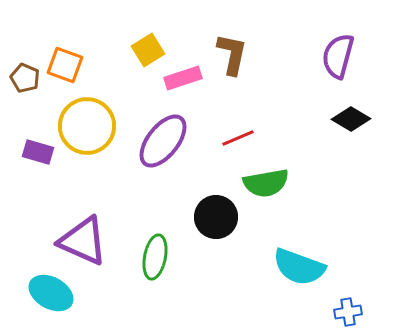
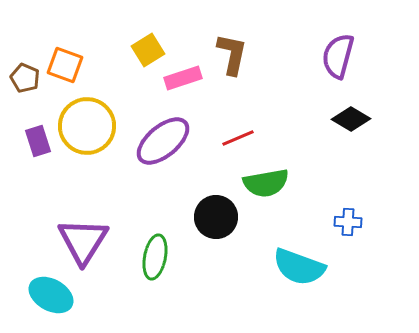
purple ellipse: rotated 12 degrees clockwise
purple rectangle: moved 11 px up; rotated 56 degrees clockwise
purple triangle: rotated 38 degrees clockwise
cyan ellipse: moved 2 px down
blue cross: moved 90 px up; rotated 12 degrees clockwise
